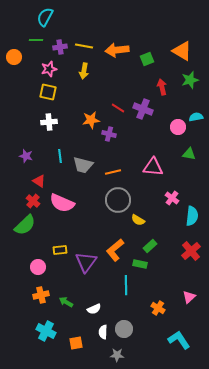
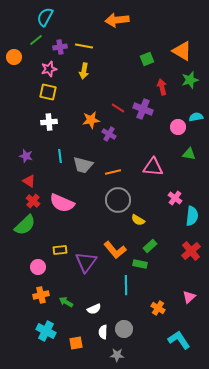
green line at (36, 40): rotated 40 degrees counterclockwise
orange arrow at (117, 50): moved 30 px up
purple cross at (109, 134): rotated 16 degrees clockwise
red triangle at (39, 181): moved 10 px left
pink cross at (172, 198): moved 3 px right
orange L-shape at (115, 250): rotated 90 degrees counterclockwise
